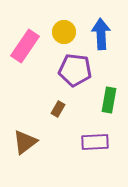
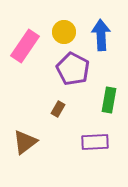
blue arrow: moved 1 px down
purple pentagon: moved 2 px left, 1 px up; rotated 20 degrees clockwise
